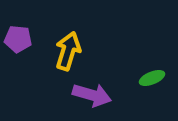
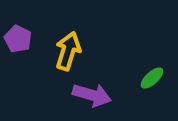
purple pentagon: rotated 20 degrees clockwise
green ellipse: rotated 20 degrees counterclockwise
